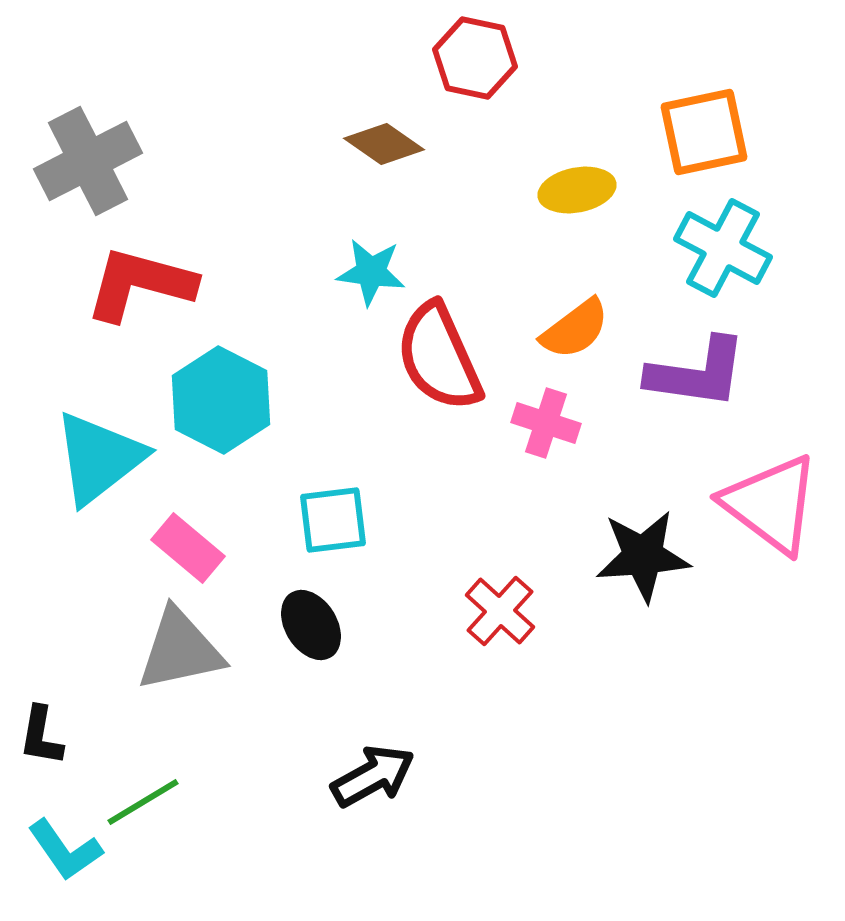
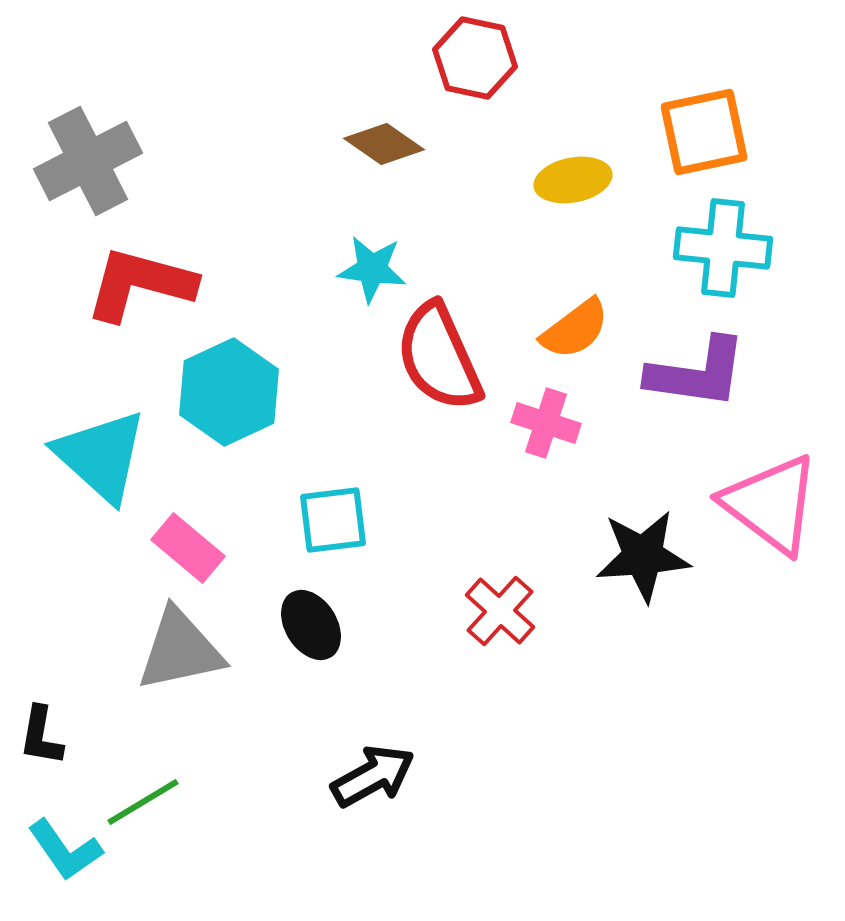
yellow ellipse: moved 4 px left, 10 px up
cyan cross: rotated 22 degrees counterclockwise
cyan star: moved 1 px right, 3 px up
cyan hexagon: moved 8 px right, 8 px up; rotated 8 degrees clockwise
cyan triangle: moved 2 px right, 2 px up; rotated 40 degrees counterclockwise
